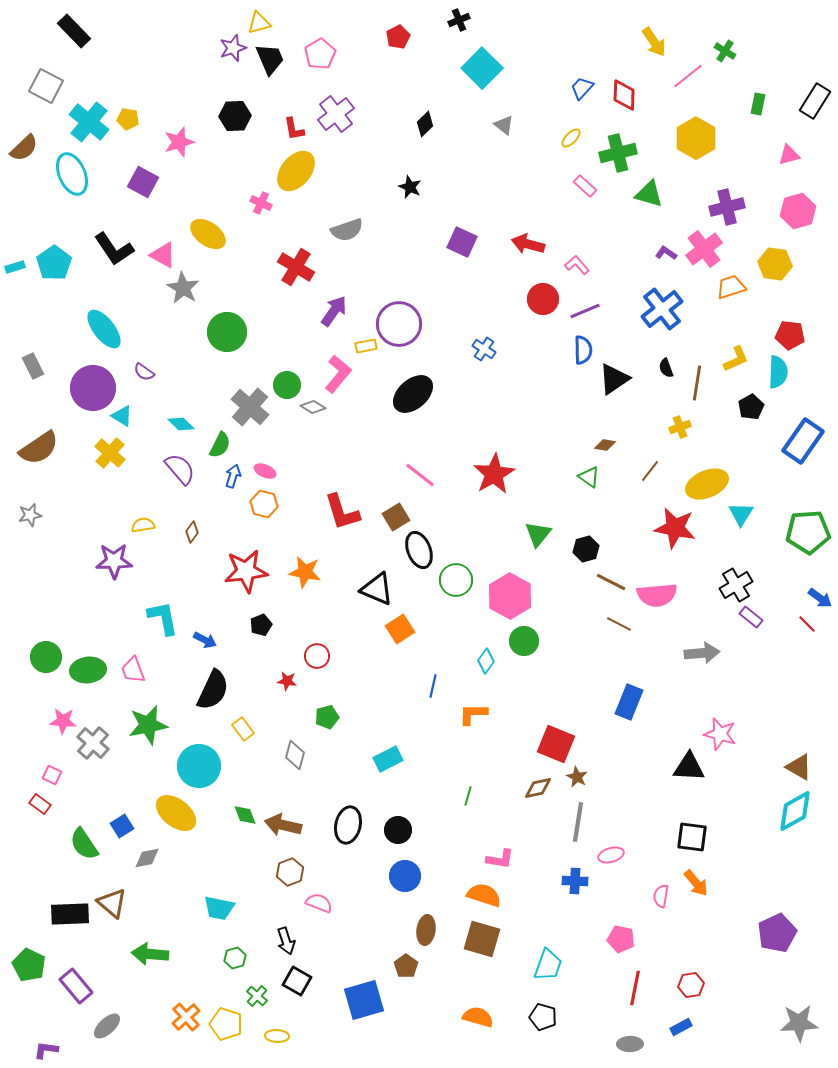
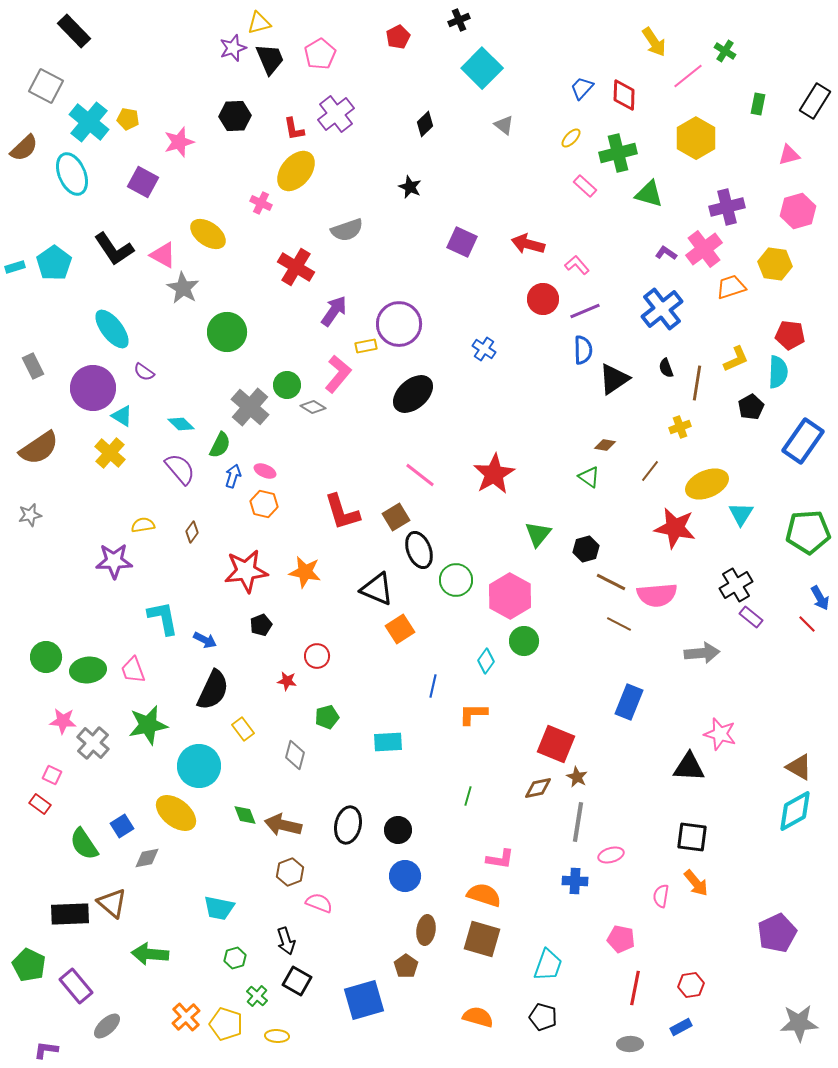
cyan ellipse at (104, 329): moved 8 px right
blue arrow at (820, 598): rotated 25 degrees clockwise
cyan rectangle at (388, 759): moved 17 px up; rotated 24 degrees clockwise
